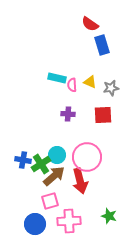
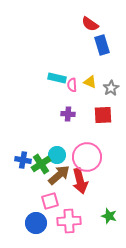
gray star: rotated 21 degrees counterclockwise
brown arrow: moved 5 px right, 1 px up
blue circle: moved 1 px right, 1 px up
